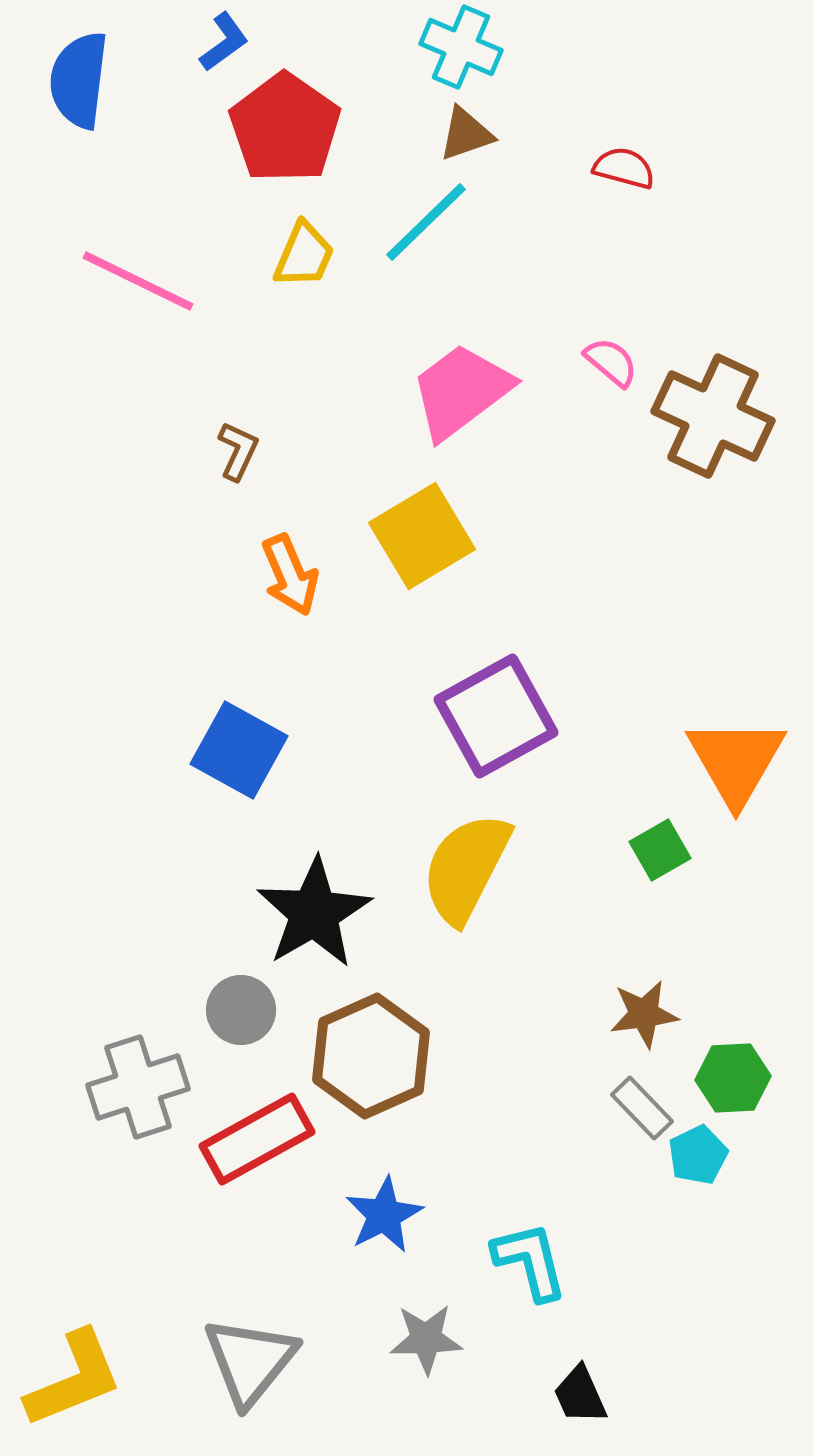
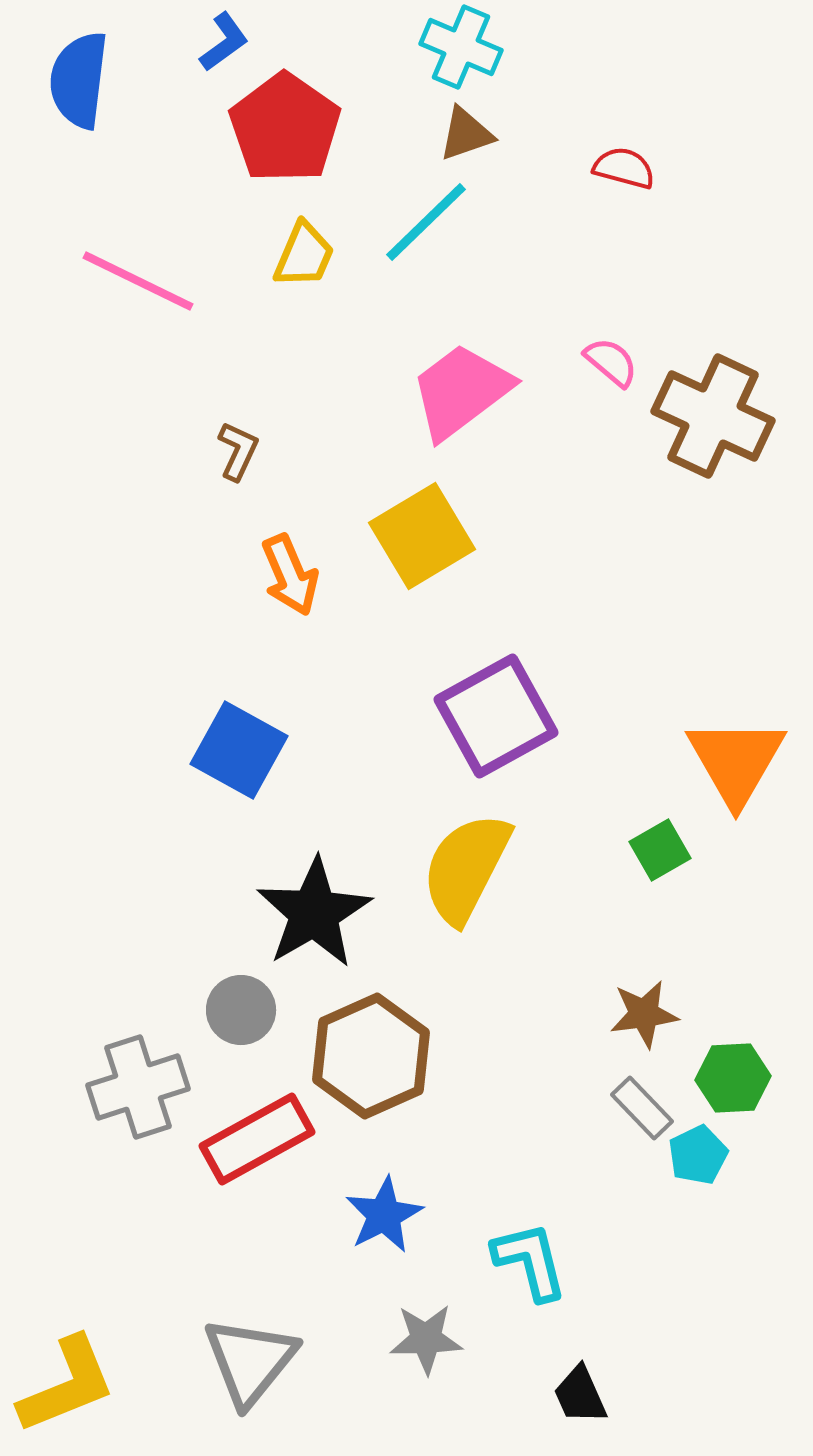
yellow L-shape: moved 7 px left, 6 px down
